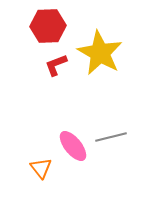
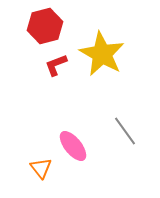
red hexagon: moved 3 px left; rotated 12 degrees counterclockwise
yellow star: moved 2 px right, 1 px down
gray line: moved 14 px right, 6 px up; rotated 68 degrees clockwise
